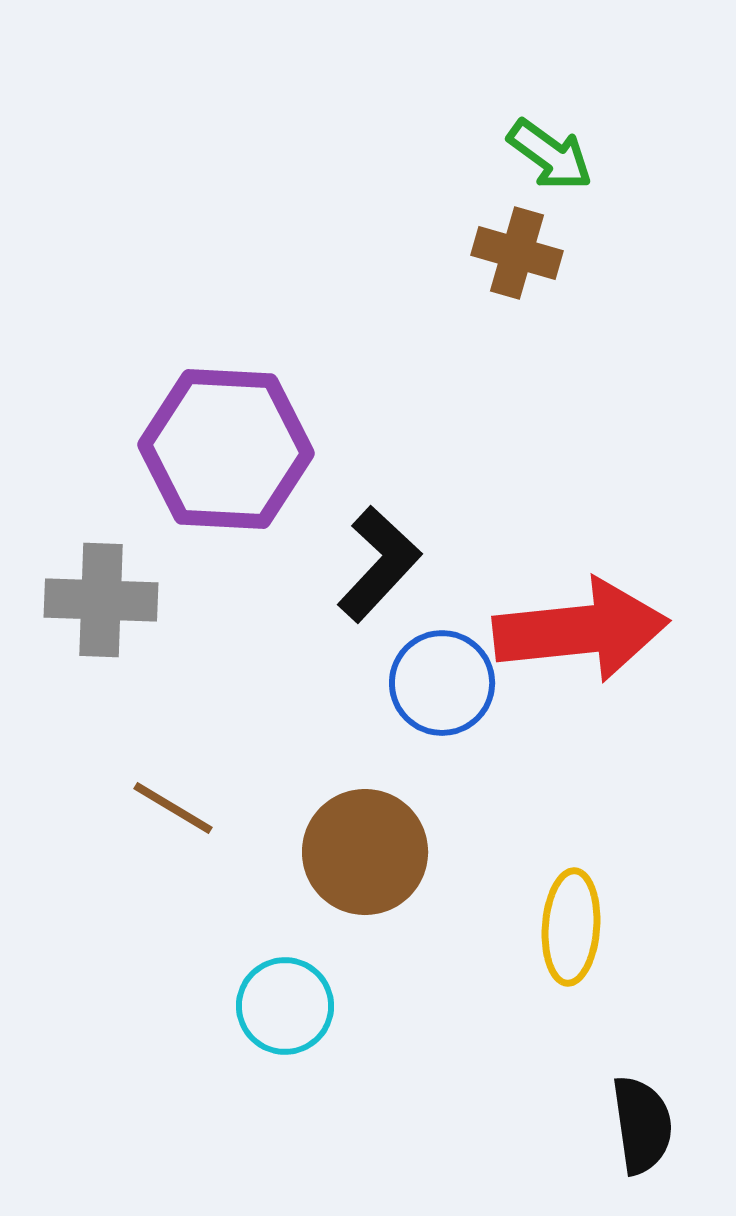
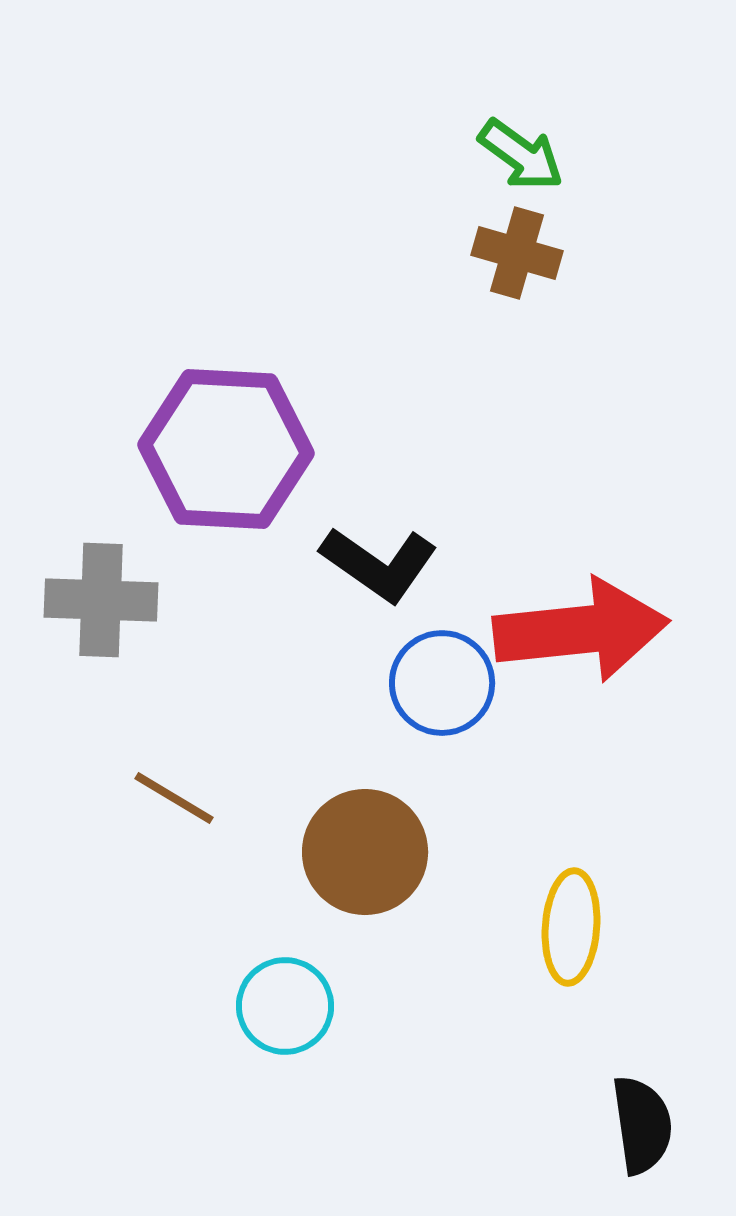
green arrow: moved 29 px left
black L-shape: rotated 82 degrees clockwise
brown line: moved 1 px right, 10 px up
